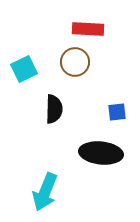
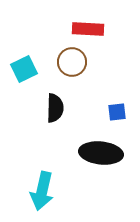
brown circle: moved 3 px left
black semicircle: moved 1 px right, 1 px up
cyan arrow: moved 3 px left, 1 px up; rotated 9 degrees counterclockwise
